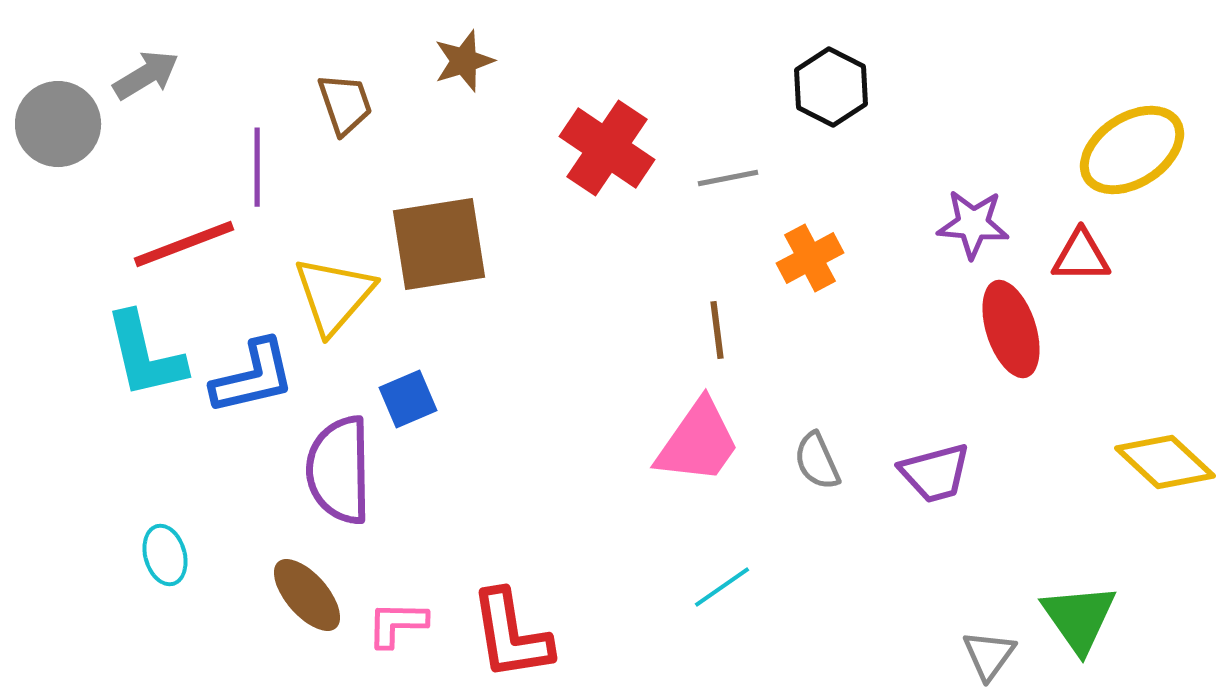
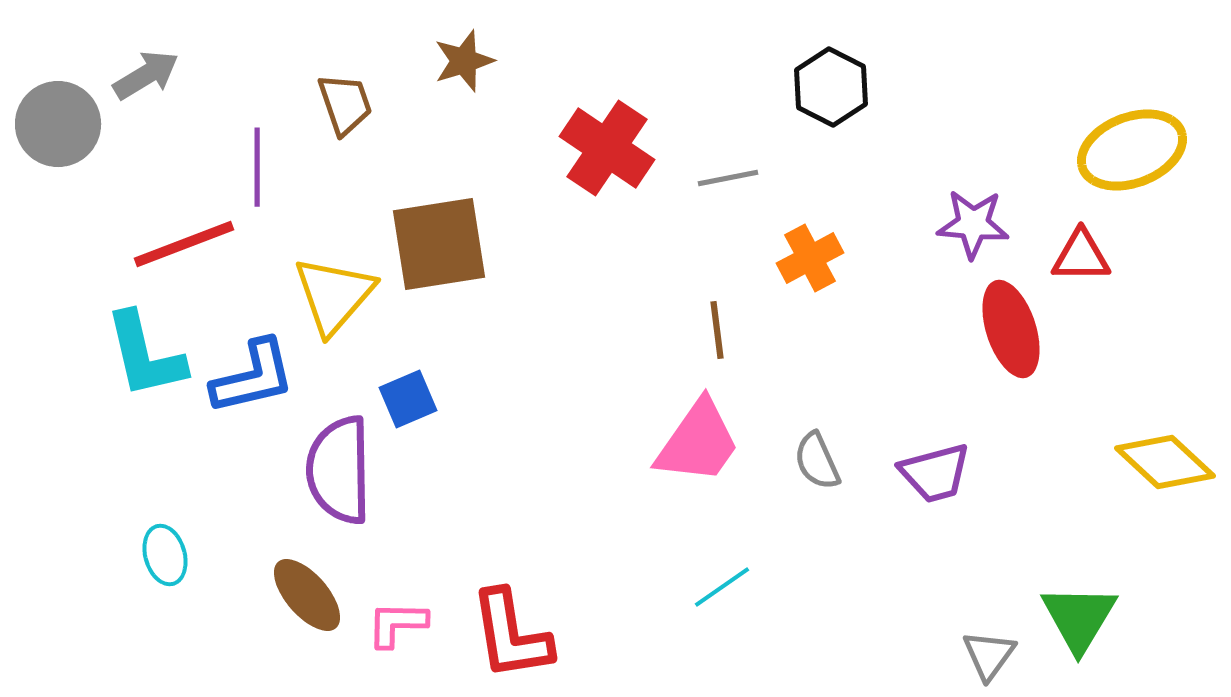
yellow ellipse: rotated 12 degrees clockwise
green triangle: rotated 6 degrees clockwise
